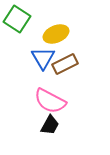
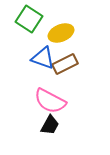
green square: moved 12 px right
yellow ellipse: moved 5 px right, 1 px up
blue triangle: rotated 40 degrees counterclockwise
